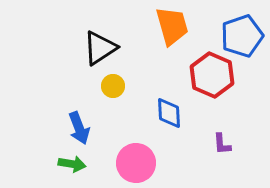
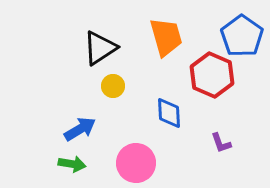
orange trapezoid: moved 6 px left, 11 px down
blue pentagon: rotated 18 degrees counterclockwise
blue arrow: moved 1 px right, 1 px down; rotated 100 degrees counterclockwise
purple L-shape: moved 1 px left, 1 px up; rotated 15 degrees counterclockwise
